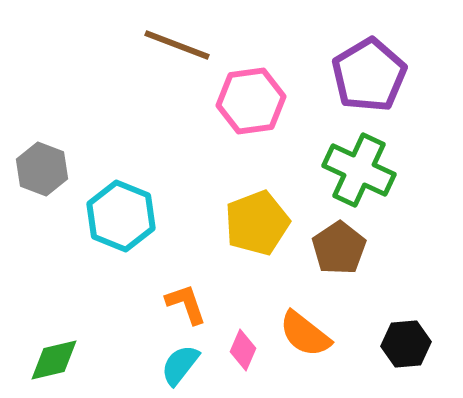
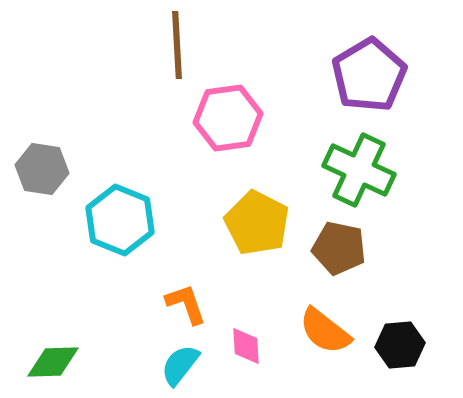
brown line: rotated 66 degrees clockwise
pink hexagon: moved 23 px left, 17 px down
gray hexagon: rotated 12 degrees counterclockwise
cyan hexagon: moved 1 px left, 4 px down
yellow pentagon: rotated 24 degrees counterclockwise
brown pentagon: rotated 26 degrees counterclockwise
orange semicircle: moved 20 px right, 3 px up
black hexagon: moved 6 px left, 1 px down
pink diamond: moved 3 px right, 4 px up; rotated 27 degrees counterclockwise
green diamond: moved 1 px left, 2 px down; rotated 12 degrees clockwise
